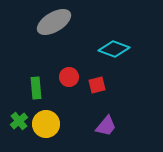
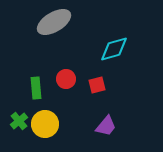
cyan diamond: rotated 36 degrees counterclockwise
red circle: moved 3 px left, 2 px down
yellow circle: moved 1 px left
